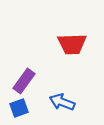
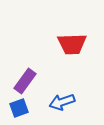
purple rectangle: moved 1 px right
blue arrow: rotated 40 degrees counterclockwise
